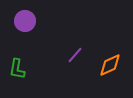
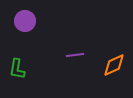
purple line: rotated 42 degrees clockwise
orange diamond: moved 4 px right
